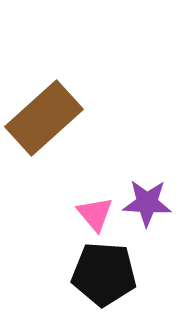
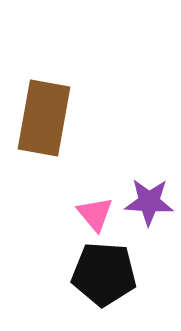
brown rectangle: rotated 38 degrees counterclockwise
purple star: moved 2 px right, 1 px up
